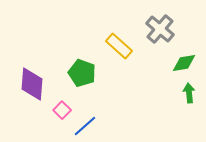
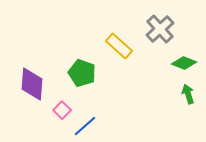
gray cross: rotated 8 degrees clockwise
green diamond: rotated 30 degrees clockwise
green arrow: moved 1 px left, 1 px down; rotated 12 degrees counterclockwise
